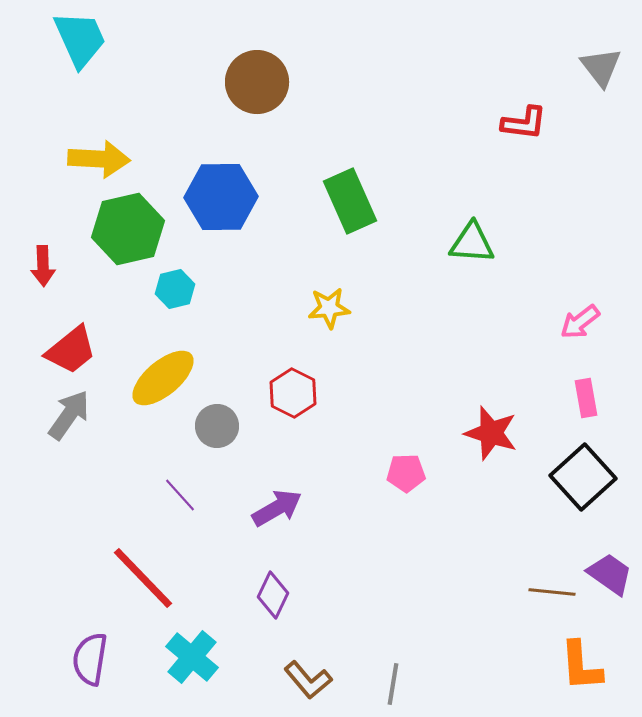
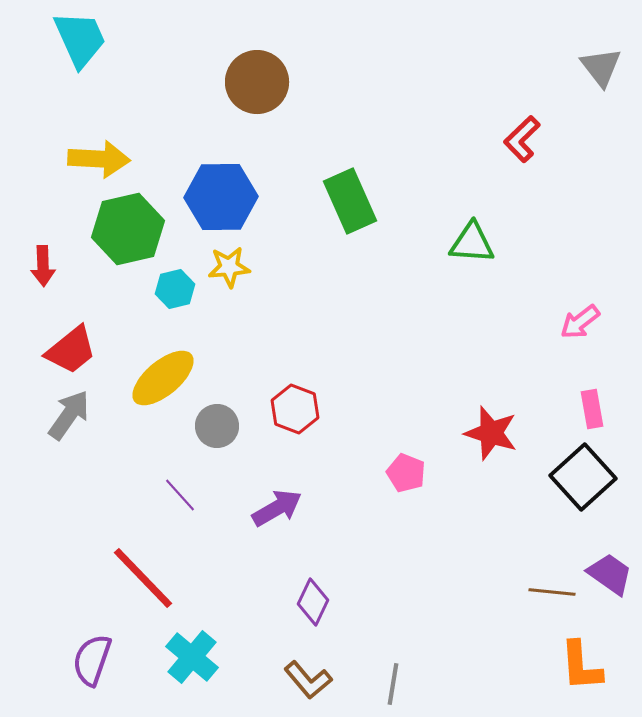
red L-shape: moved 2 px left, 16 px down; rotated 129 degrees clockwise
yellow star: moved 100 px left, 41 px up
red hexagon: moved 2 px right, 16 px down; rotated 6 degrees counterclockwise
pink rectangle: moved 6 px right, 11 px down
pink pentagon: rotated 24 degrees clockwise
purple diamond: moved 40 px right, 7 px down
purple semicircle: moved 2 px right, 1 px down; rotated 10 degrees clockwise
